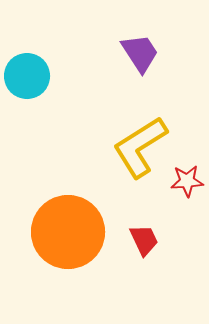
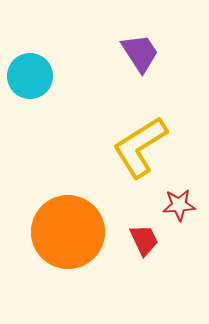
cyan circle: moved 3 px right
red star: moved 8 px left, 24 px down
